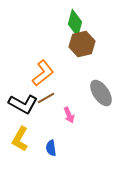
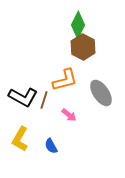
green diamond: moved 3 px right, 2 px down; rotated 12 degrees clockwise
brown hexagon: moved 1 px right, 3 px down; rotated 20 degrees counterclockwise
orange L-shape: moved 22 px right, 7 px down; rotated 24 degrees clockwise
brown line: moved 2 px left, 2 px down; rotated 42 degrees counterclockwise
black L-shape: moved 7 px up
pink arrow: rotated 28 degrees counterclockwise
blue semicircle: moved 2 px up; rotated 21 degrees counterclockwise
